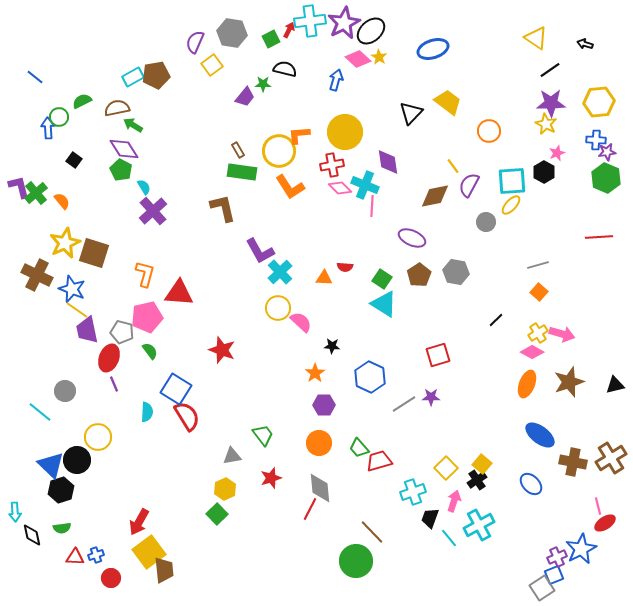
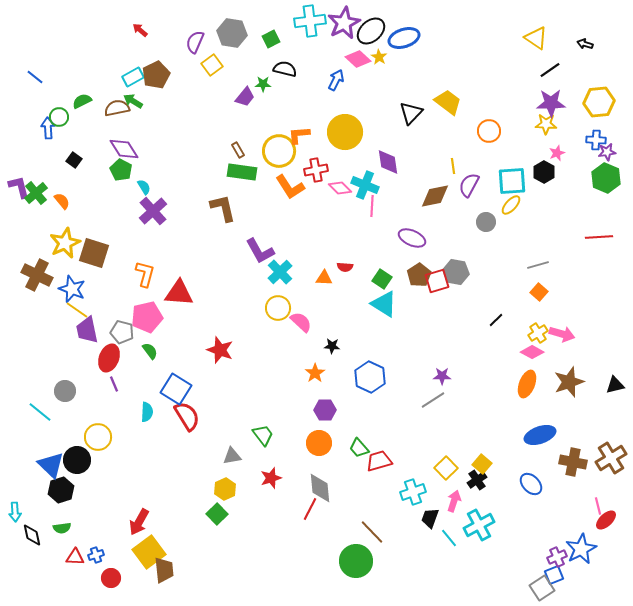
red arrow at (289, 30): moved 149 px left; rotated 77 degrees counterclockwise
blue ellipse at (433, 49): moved 29 px left, 11 px up
brown pentagon at (156, 75): rotated 16 degrees counterclockwise
blue arrow at (336, 80): rotated 10 degrees clockwise
yellow star at (546, 124): rotated 25 degrees counterclockwise
green arrow at (133, 125): moved 24 px up
red cross at (332, 165): moved 16 px left, 5 px down
yellow line at (453, 166): rotated 28 degrees clockwise
red star at (222, 350): moved 2 px left
red square at (438, 355): moved 1 px left, 74 px up
purple star at (431, 397): moved 11 px right, 21 px up
gray line at (404, 404): moved 29 px right, 4 px up
purple hexagon at (324, 405): moved 1 px right, 5 px down
blue ellipse at (540, 435): rotated 56 degrees counterclockwise
red ellipse at (605, 523): moved 1 px right, 3 px up; rotated 10 degrees counterclockwise
